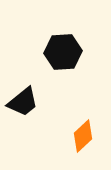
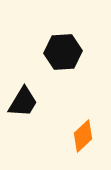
black trapezoid: rotated 20 degrees counterclockwise
